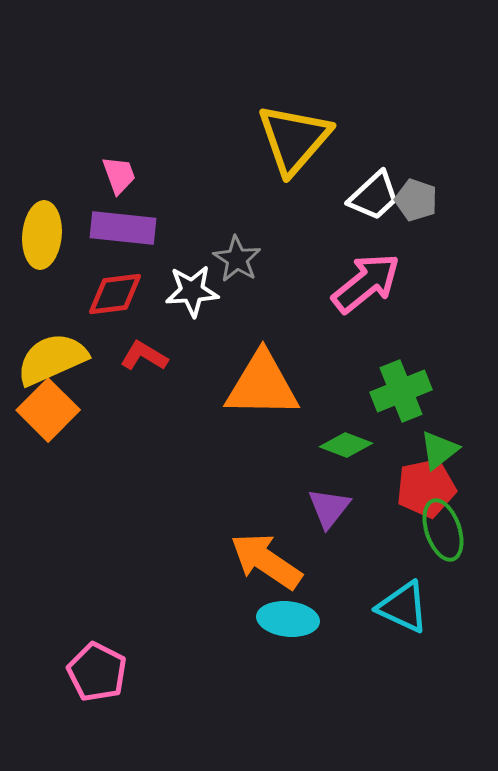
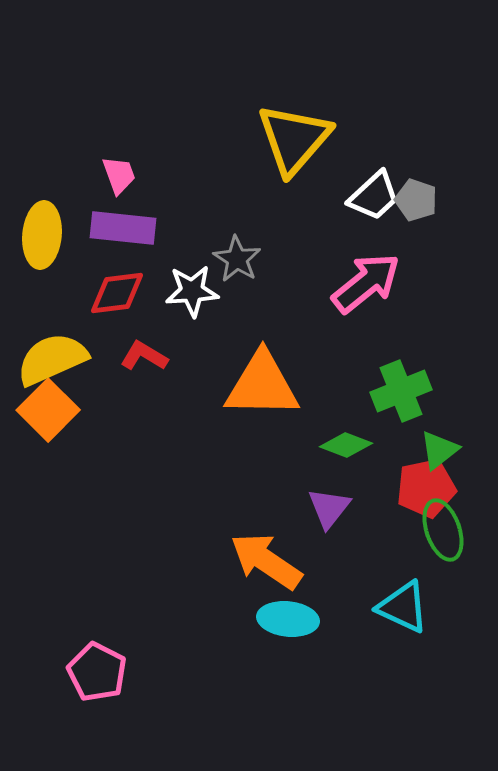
red diamond: moved 2 px right, 1 px up
